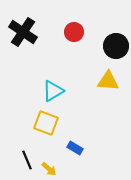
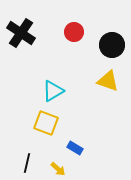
black cross: moved 2 px left, 1 px down
black circle: moved 4 px left, 1 px up
yellow triangle: rotated 15 degrees clockwise
black line: moved 3 px down; rotated 36 degrees clockwise
yellow arrow: moved 9 px right
